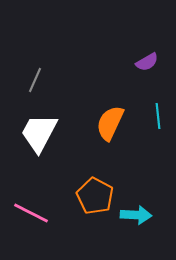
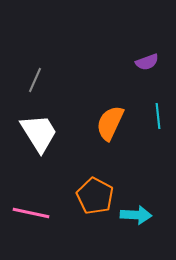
purple semicircle: rotated 10 degrees clockwise
white trapezoid: rotated 120 degrees clockwise
pink line: rotated 15 degrees counterclockwise
